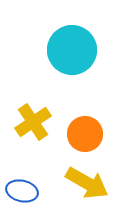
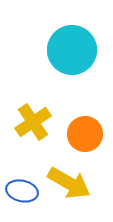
yellow arrow: moved 18 px left
